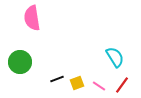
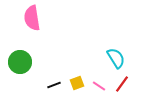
cyan semicircle: moved 1 px right, 1 px down
black line: moved 3 px left, 6 px down
red line: moved 1 px up
